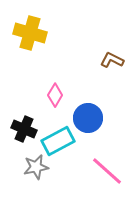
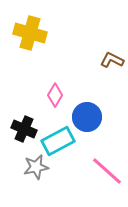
blue circle: moved 1 px left, 1 px up
